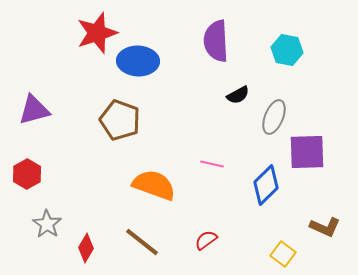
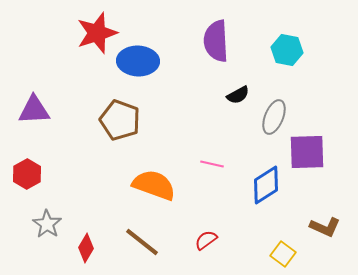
purple triangle: rotated 12 degrees clockwise
blue diamond: rotated 12 degrees clockwise
